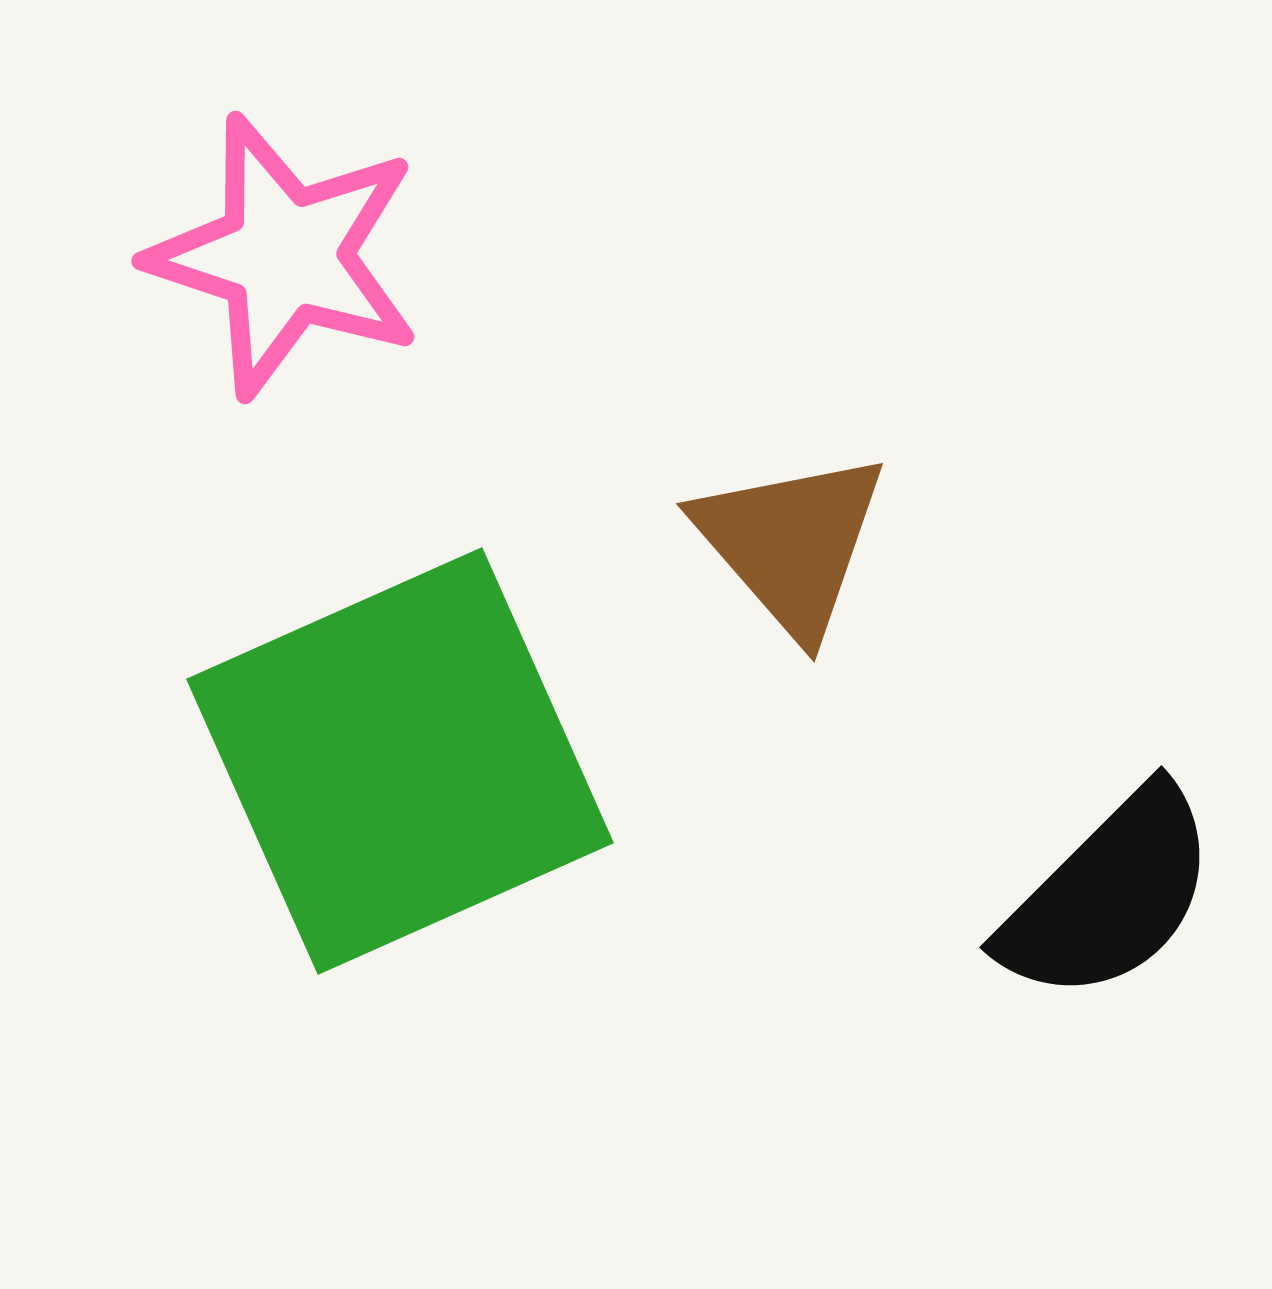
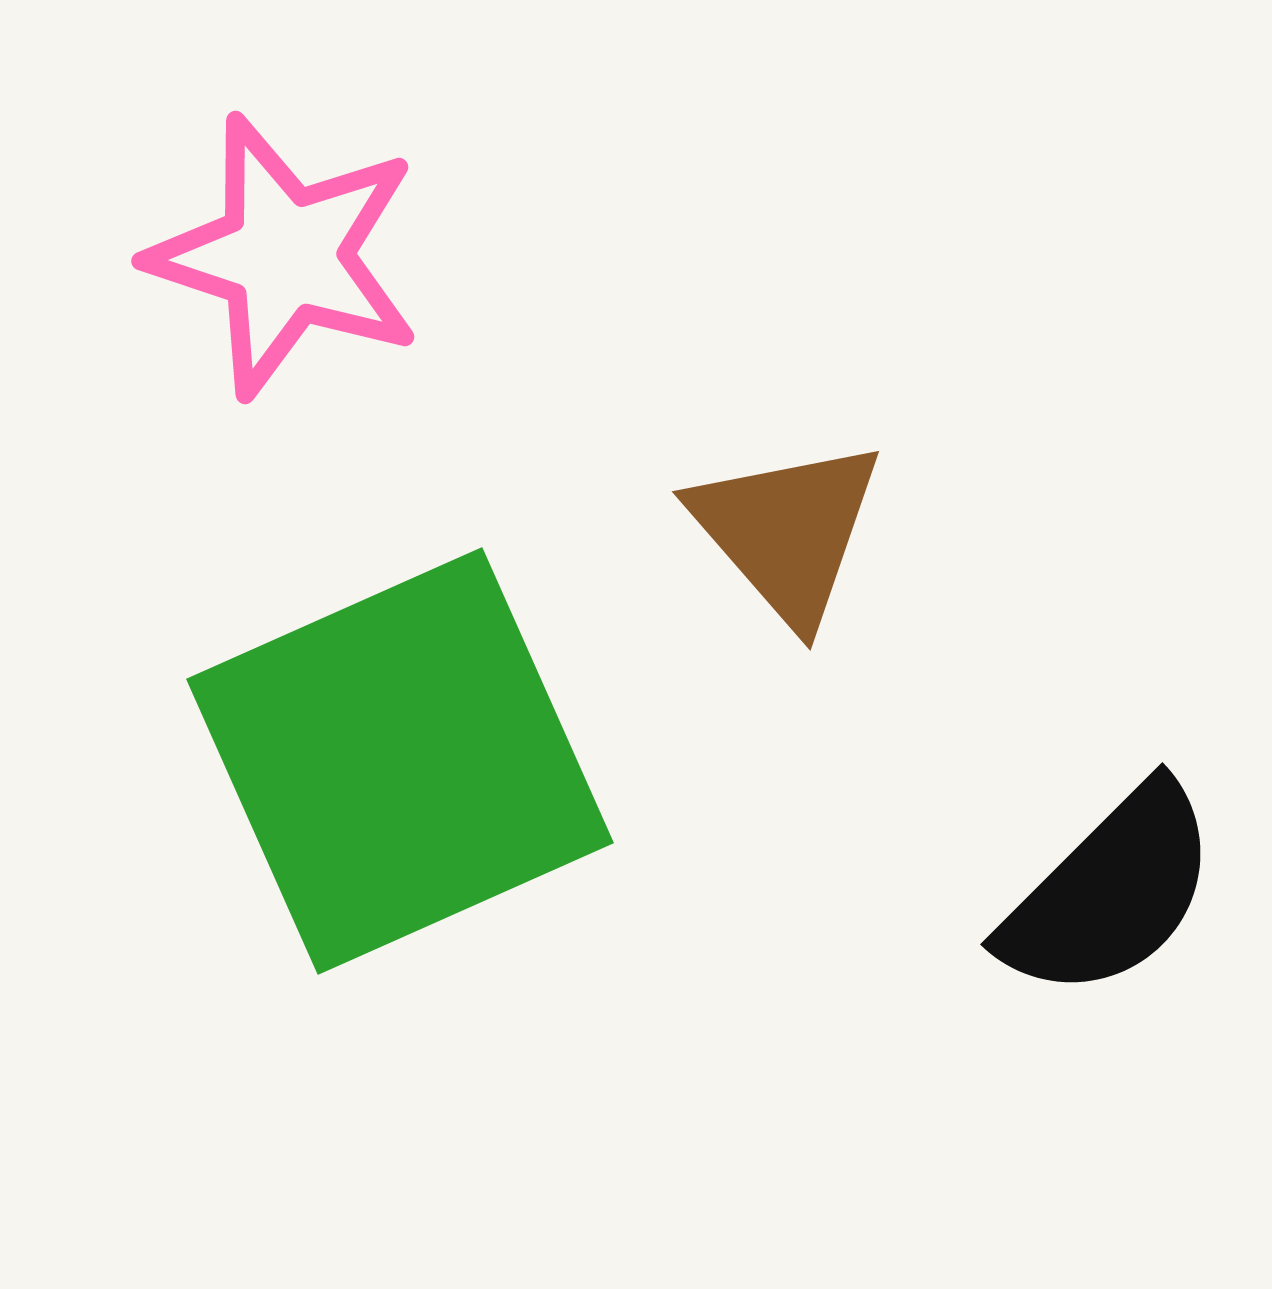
brown triangle: moved 4 px left, 12 px up
black semicircle: moved 1 px right, 3 px up
